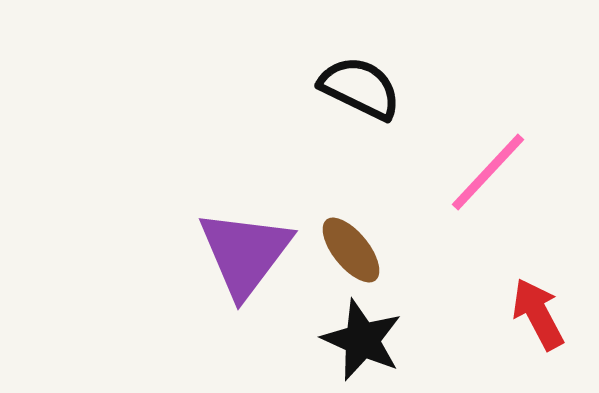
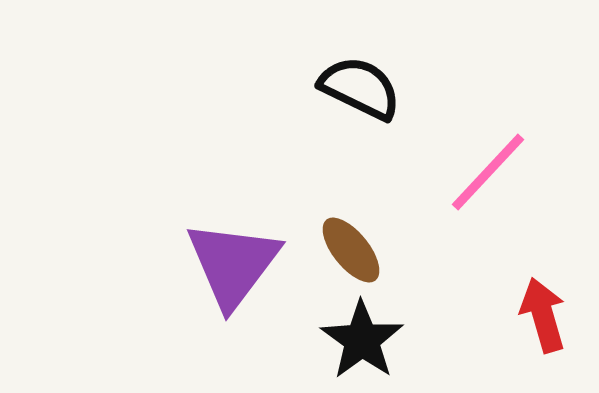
purple triangle: moved 12 px left, 11 px down
red arrow: moved 5 px right, 1 px down; rotated 12 degrees clockwise
black star: rotated 12 degrees clockwise
